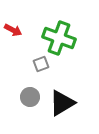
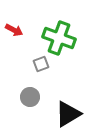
red arrow: moved 1 px right
black triangle: moved 6 px right, 11 px down
